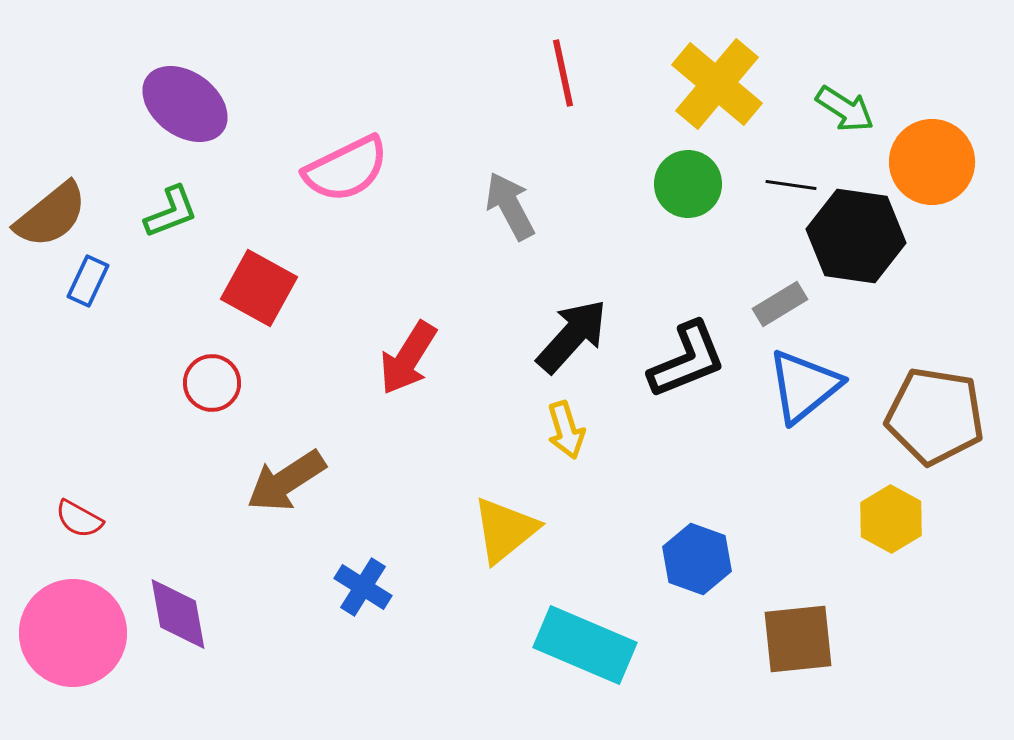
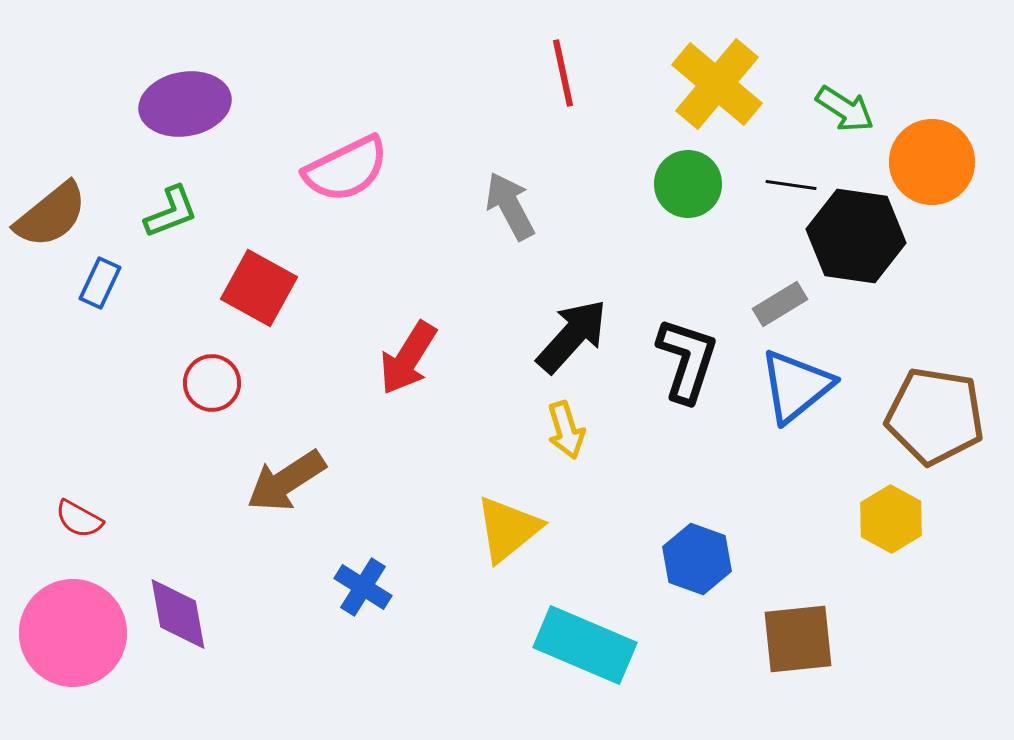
purple ellipse: rotated 46 degrees counterclockwise
blue rectangle: moved 12 px right, 2 px down
black L-shape: rotated 50 degrees counterclockwise
blue triangle: moved 8 px left
yellow triangle: moved 3 px right, 1 px up
